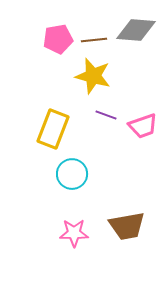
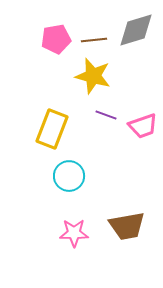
gray diamond: rotated 21 degrees counterclockwise
pink pentagon: moved 2 px left
yellow rectangle: moved 1 px left
cyan circle: moved 3 px left, 2 px down
